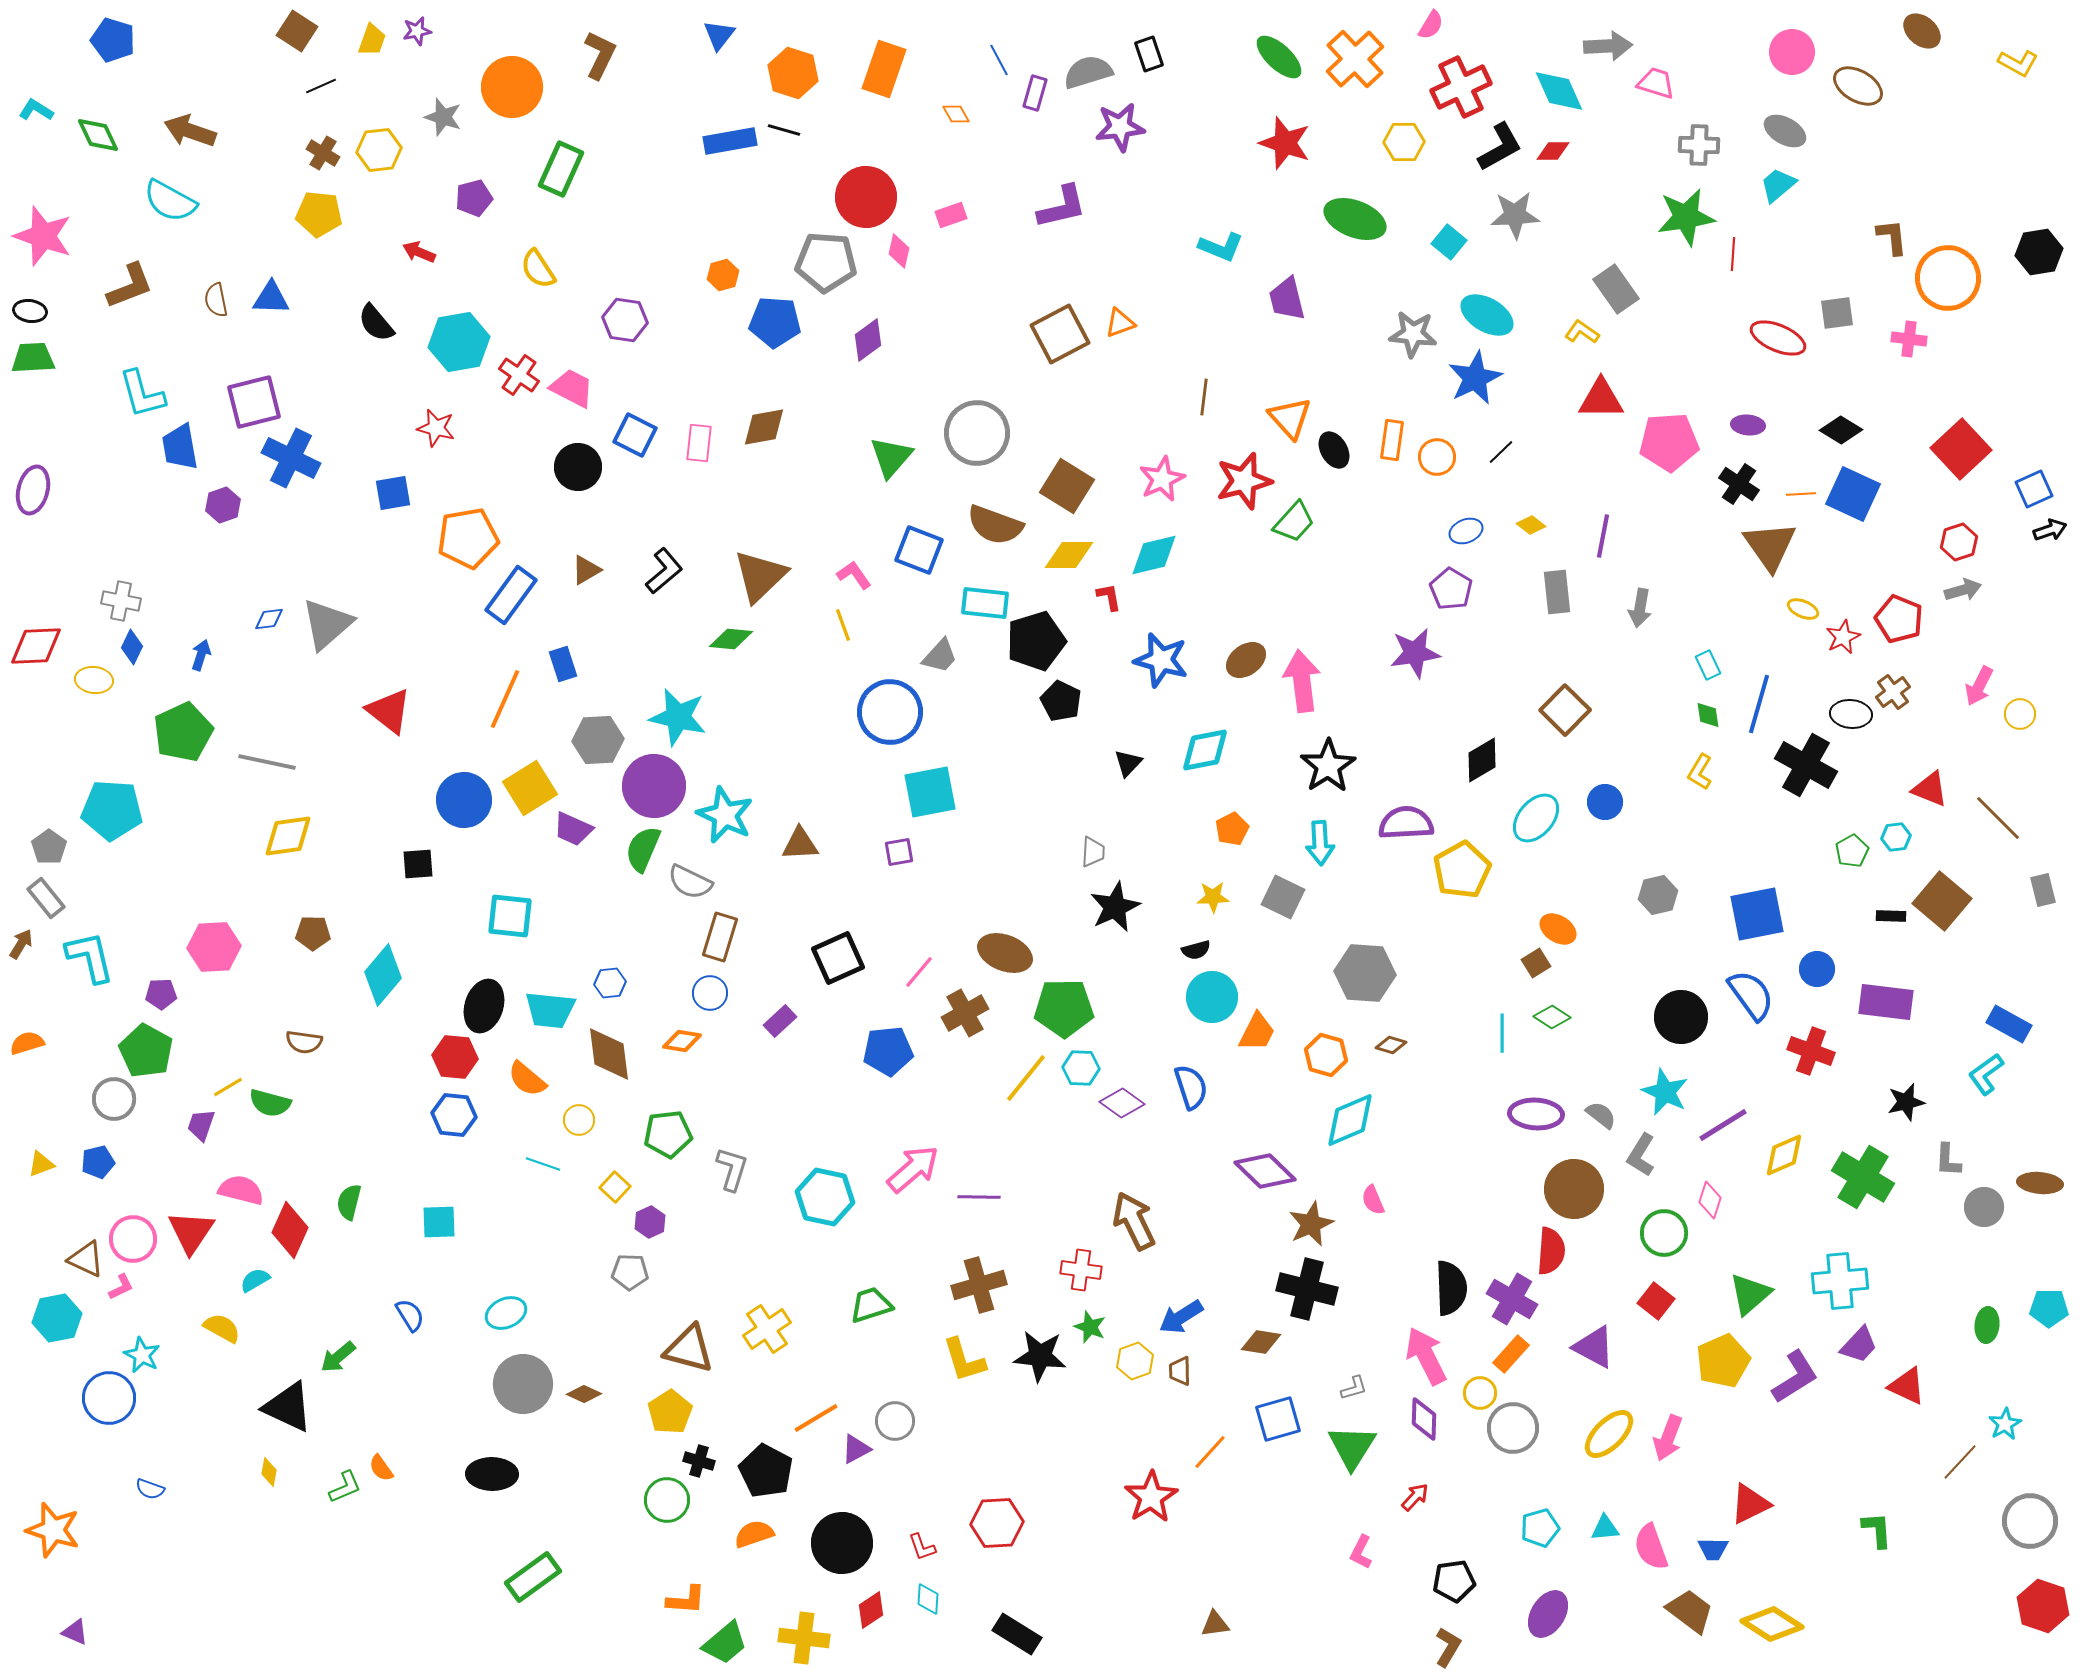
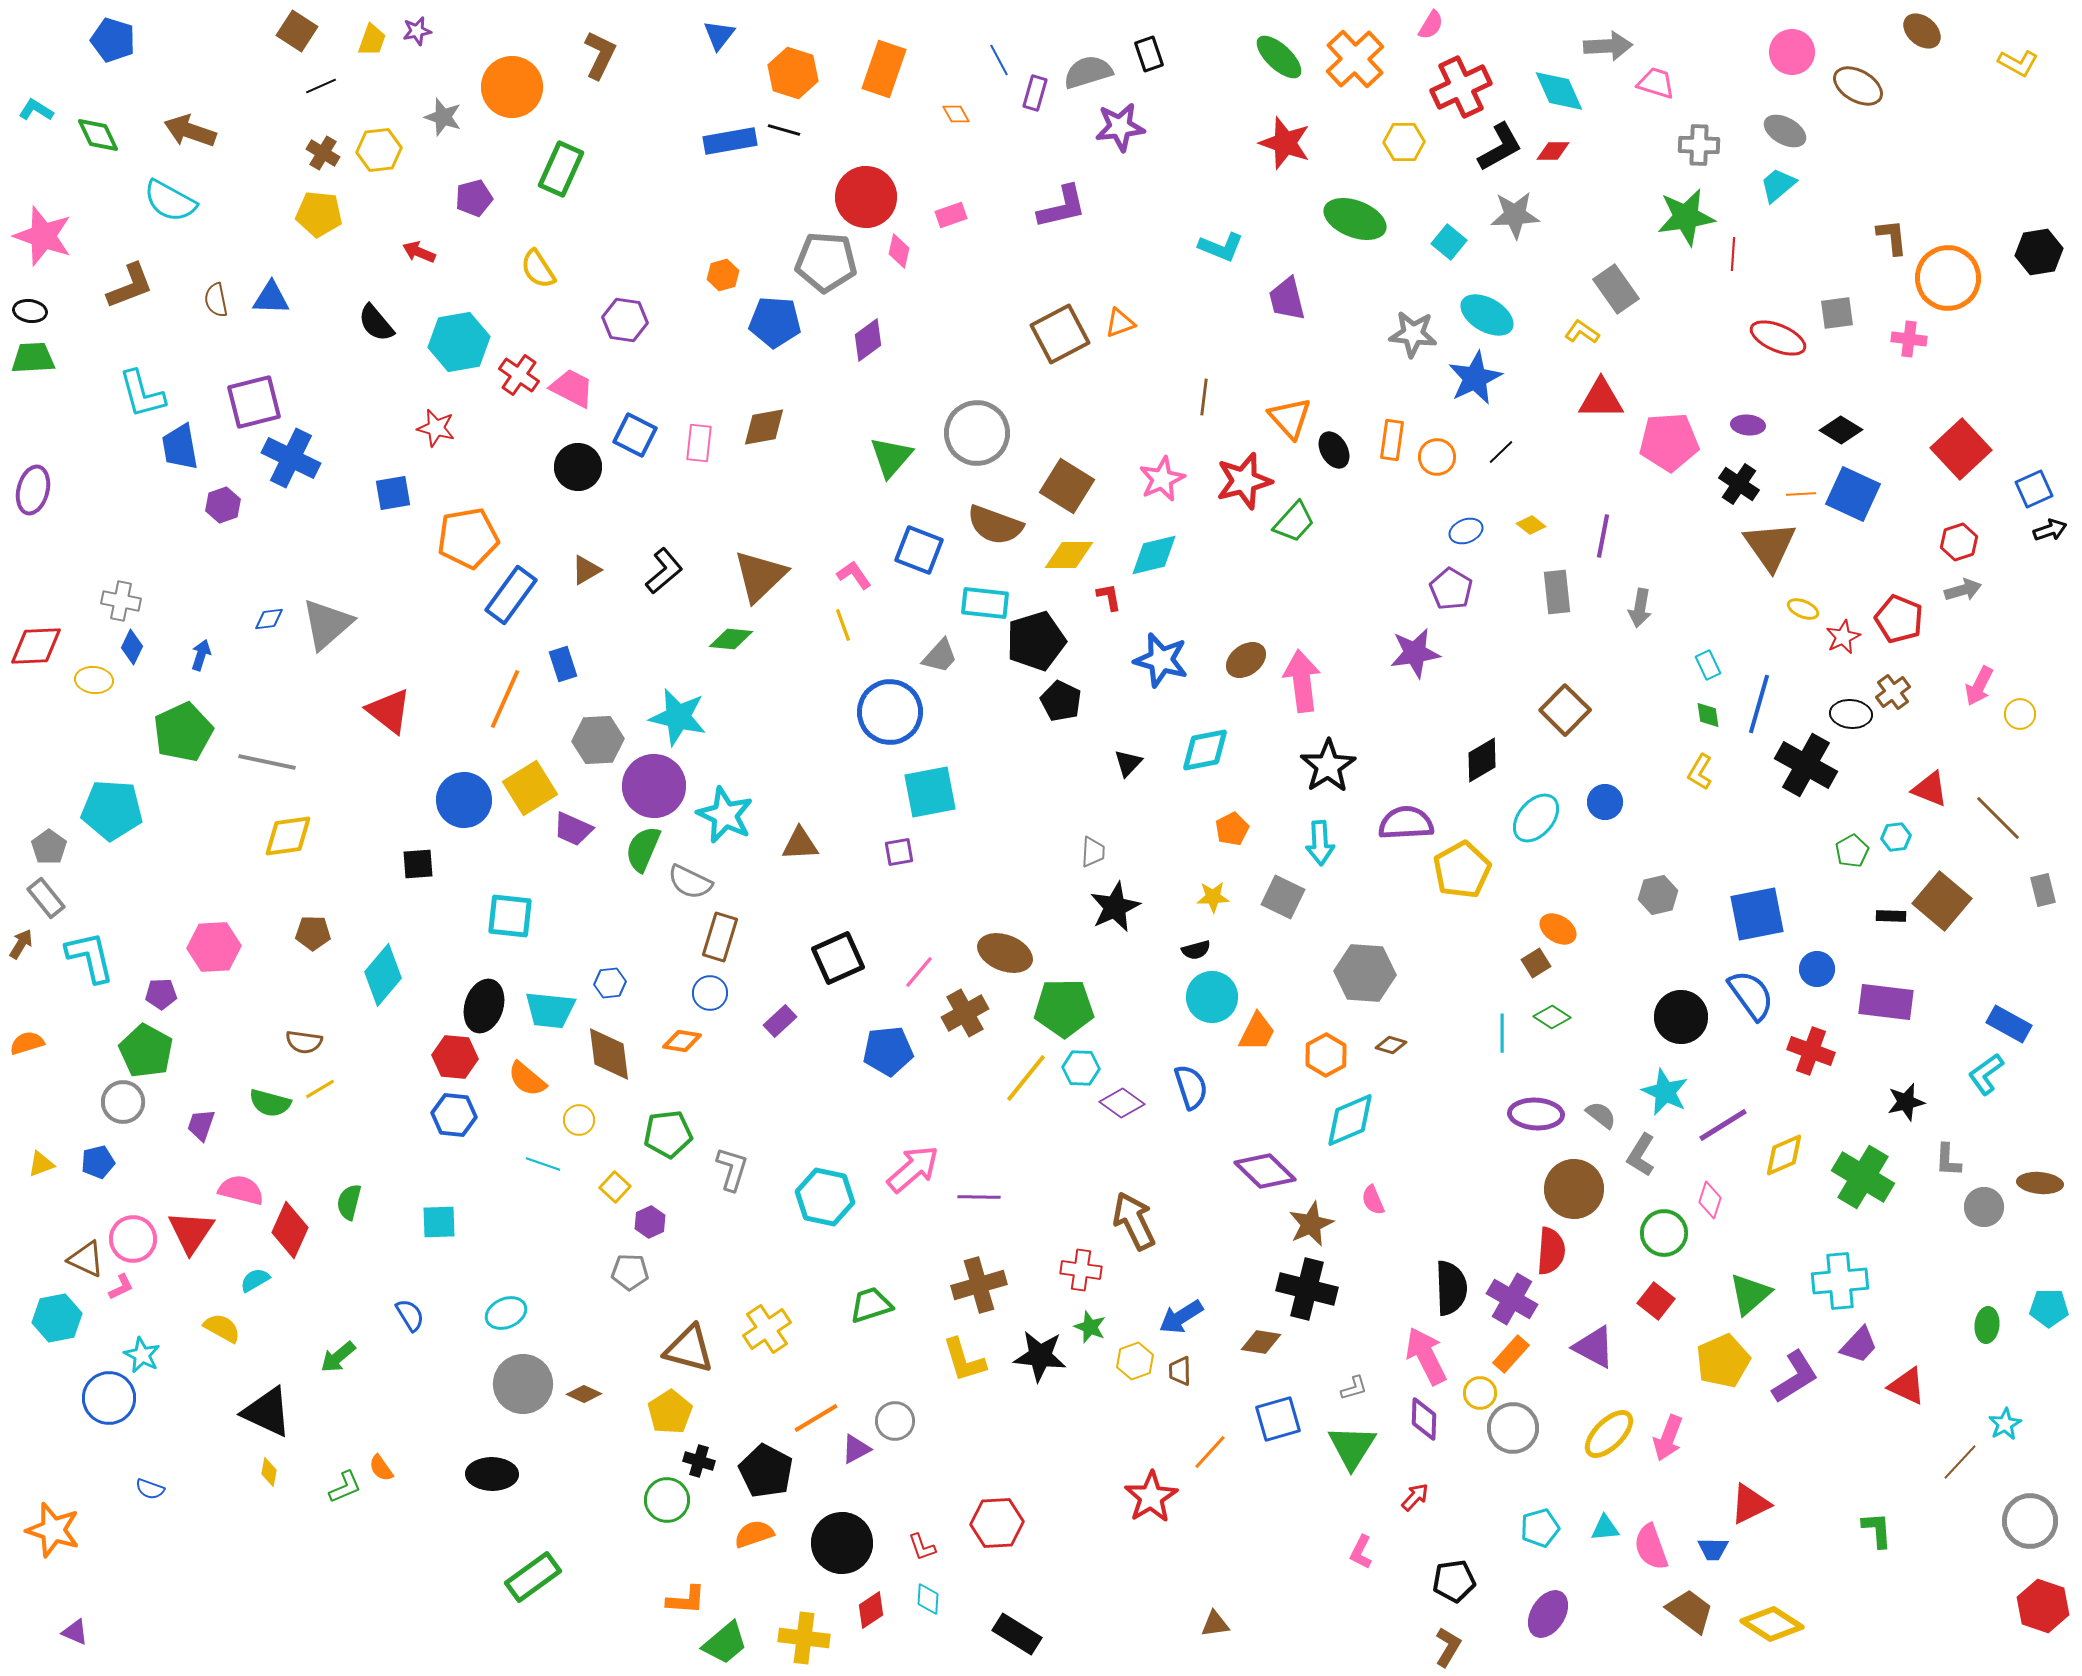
orange hexagon at (1326, 1055): rotated 15 degrees clockwise
yellow line at (228, 1087): moved 92 px right, 2 px down
gray circle at (114, 1099): moved 9 px right, 3 px down
black triangle at (288, 1407): moved 21 px left, 5 px down
